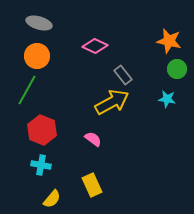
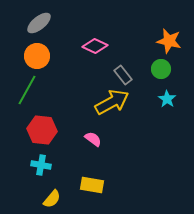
gray ellipse: rotated 55 degrees counterclockwise
green circle: moved 16 px left
cyan star: rotated 24 degrees clockwise
red hexagon: rotated 16 degrees counterclockwise
yellow rectangle: rotated 55 degrees counterclockwise
